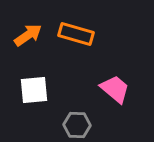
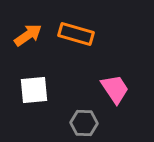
pink trapezoid: rotated 16 degrees clockwise
gray hexagon: moved 7 px right, 2 px up
